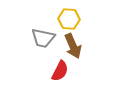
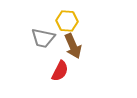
yellow hexagon: moved 2 px left, 2 px down
